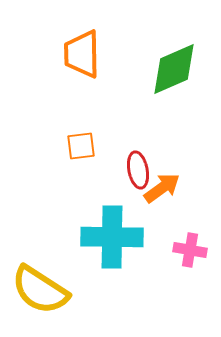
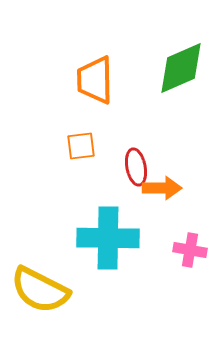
orange trapezoid: moved 13 px right, 26 px down
green diamond: moved 7 px right, 1 px up
red ellipse: moved 2 px left, 3 px up
orange arrow: rotated 36 degrees clockwise
cyan cross: moved 4 px left, 1 px down
yellow semicircle: rotated 6 degrees counterclockwise
